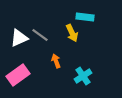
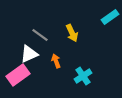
cyan rectangle: moved 25 px right; rotated 42 degrees counterclockwise
white triangle: moved 10 px right, 16 px down
